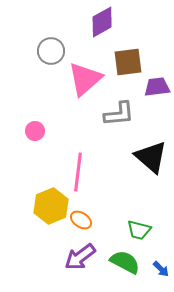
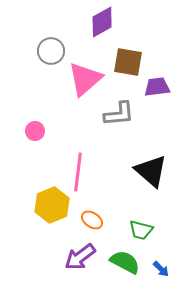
brown square: rotated 16 degrees clockwise
black triangle: moved 14 px down
yellow hexagon: moved 1 px right, 1 px up
orange ellipse: moved 11 px right
green trapezoid: moved 2 px right
